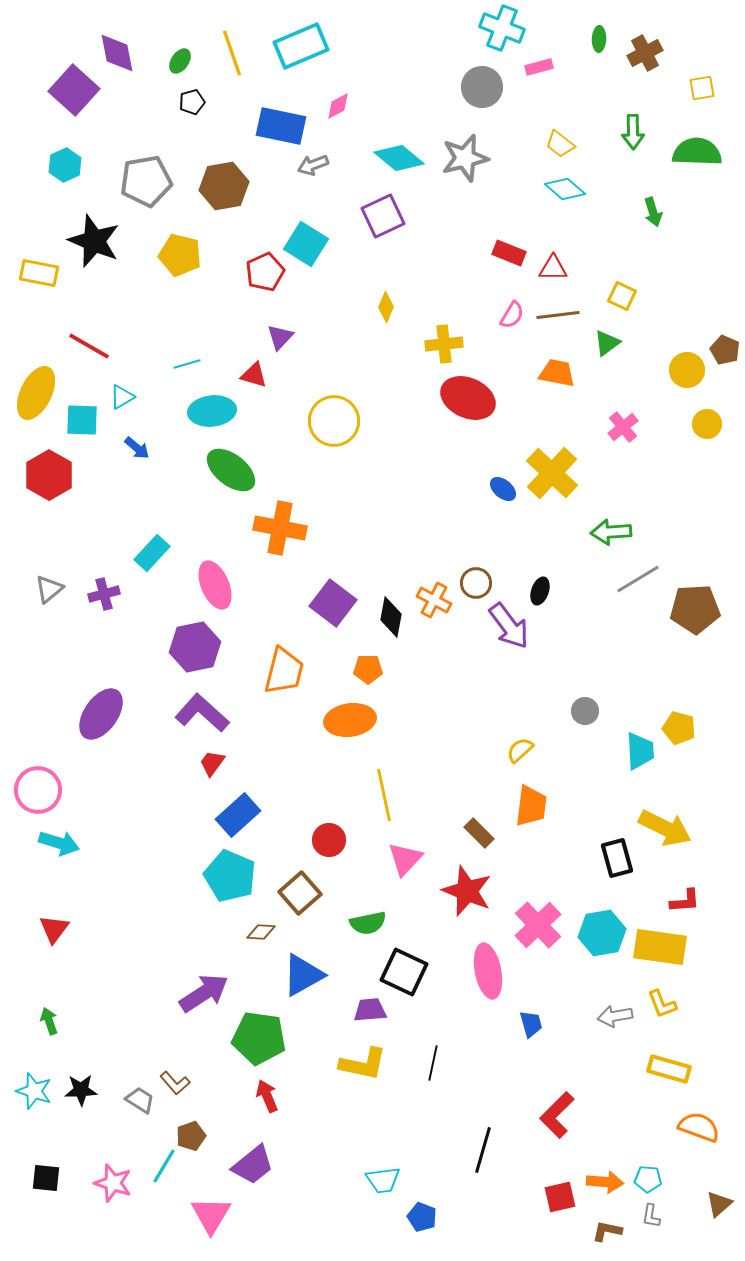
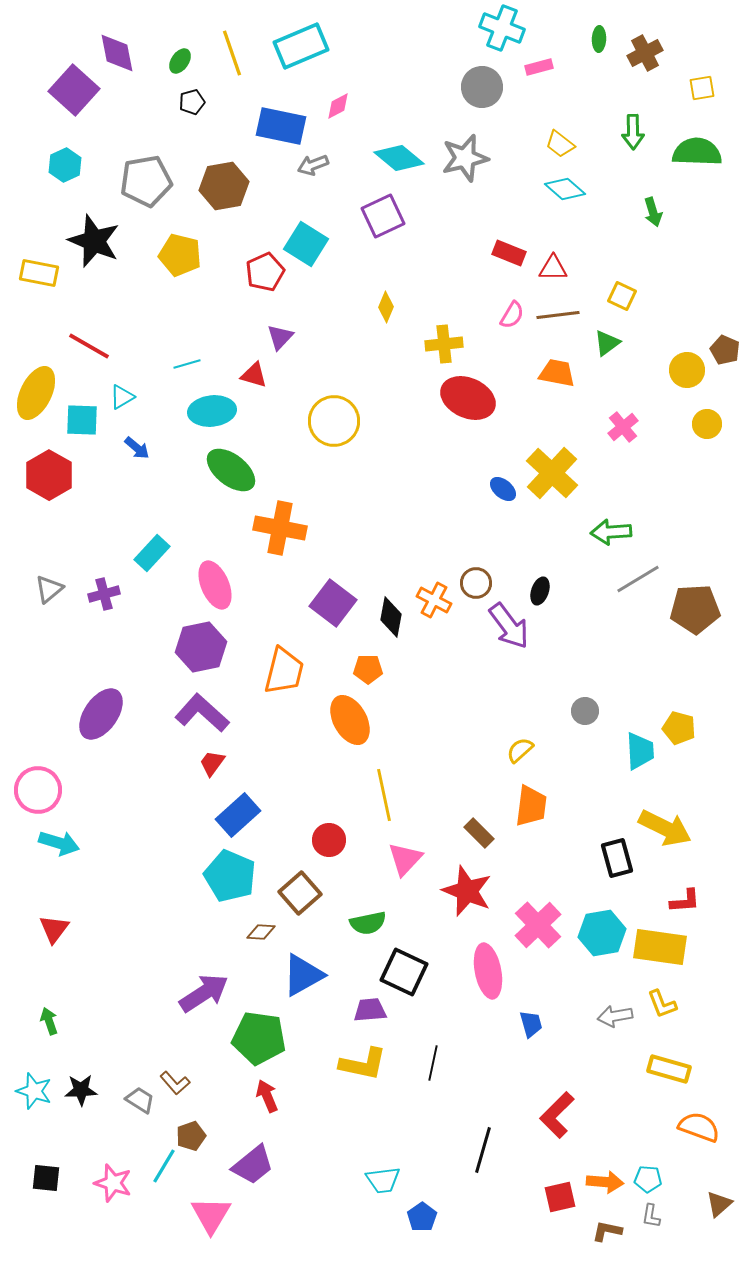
purple hexagon at (195, 647): moved 6 px right
orange ellipse at (350, 720): rotated 69 degrees clockwise
blue pentagon at (422, 1217): rotated 16 degrees clockwise
